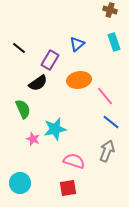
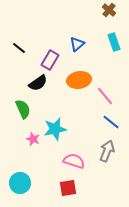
brown cross: moved 1 px left; rotated 24 degrees clockwise
